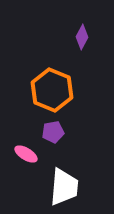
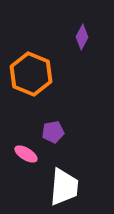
orange hexagon: moved 21 px left, 16 px up
